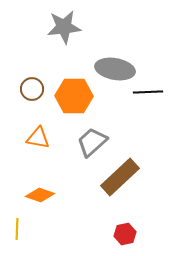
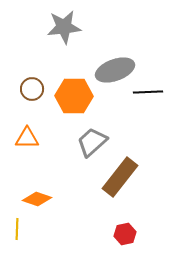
gray ellipse: moved 1 px down; rotated 30 degrees counterclockwise
orange triangle: moved 11 px left; rotated 10 degrees counterclockwise
brown rectangle: rotated 9 degrees counterclockwise
orange diamond: moved 3 px left, 4 px down
